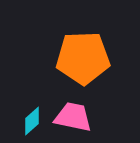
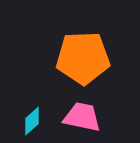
pink trapezoid: moved 9 px right
